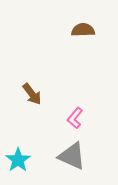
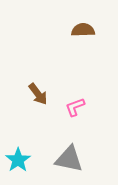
brown arrow: moved 6 px right
pink L-shape: moved 11 px up; rotated 30 degrees clockwise
gray triangle: moved 3 px left, 3 px down; rotated 12 degrees counterclockwise
